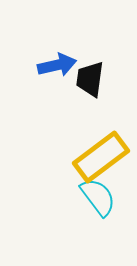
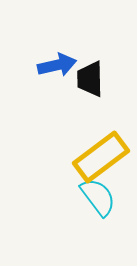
black trapezoid: rotated 9 degrees counterclockwise
